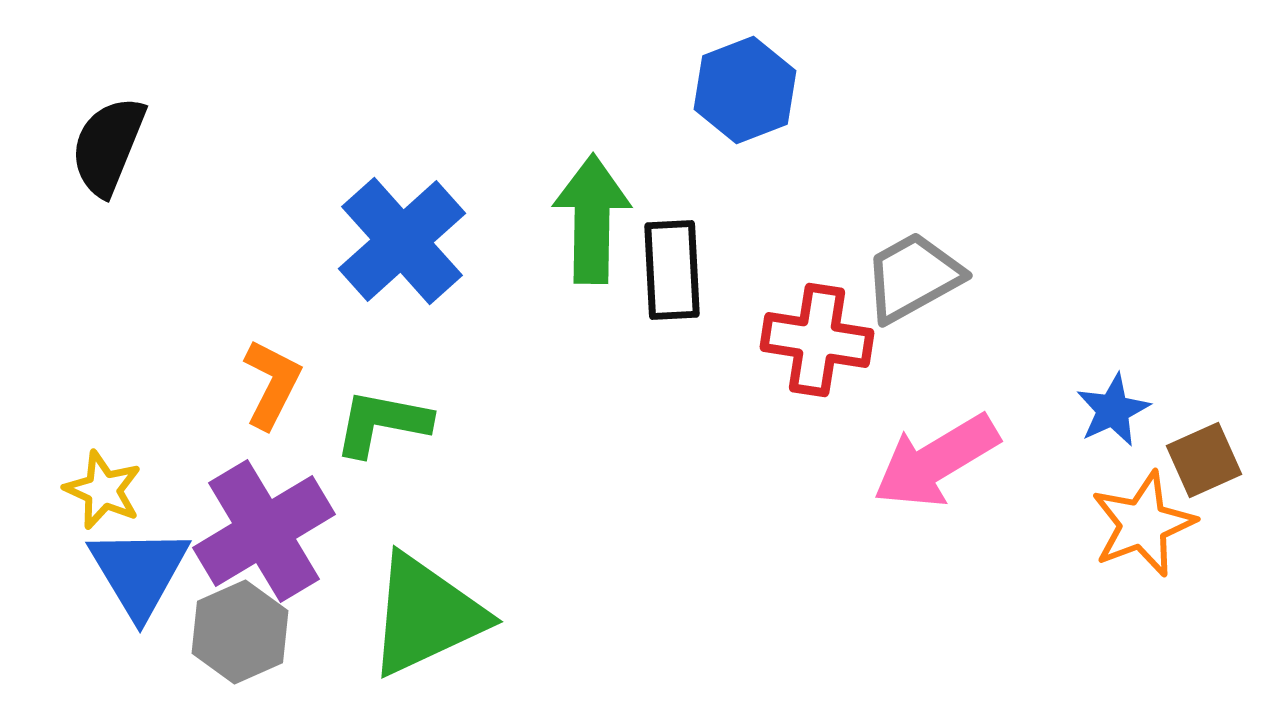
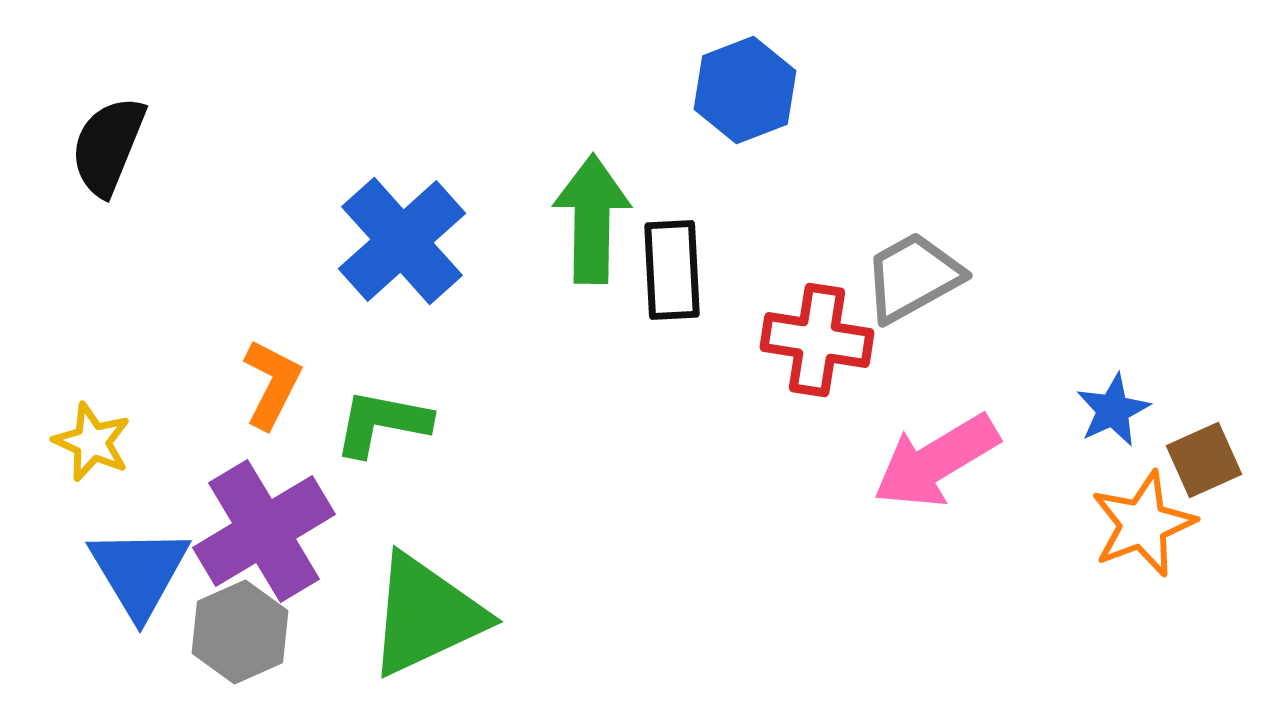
yellow star: moved 11 px left, 48 px up
